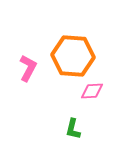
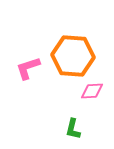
pink L-shape: rotated 136 degrees counterclockwise
